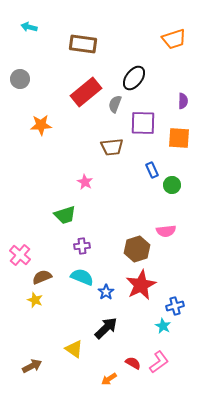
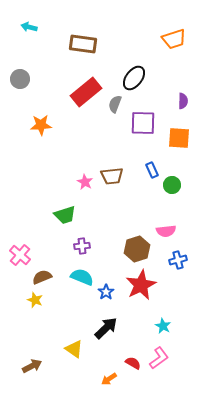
brown trapezoid: moved 29 px down
blue cross: moved 3 px right, 46 px up
pink L-shape: moved 4 px up
